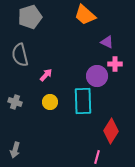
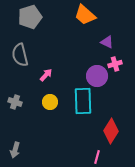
pink cross: rotated 16 degrees counterclockwise
